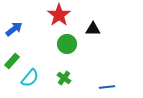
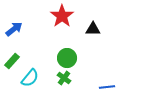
red star: moved 3 px right, 1 px down
green circle: moved 14 px down
